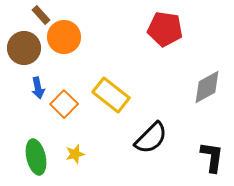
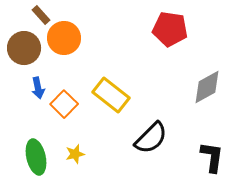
red pentagon: moved 5 px right
orange circle: moved 1 px down
